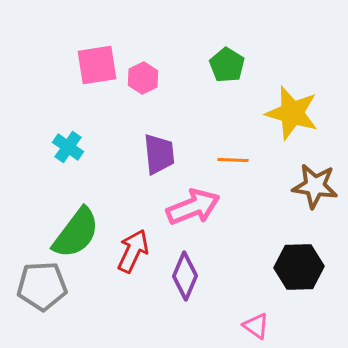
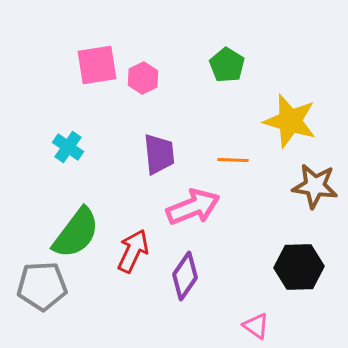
yellow star: moved 2 px left, 8 px down
purple diamond: rotated 12 degrees clockwise
